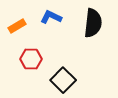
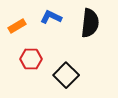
black semicircle: moved 3 px left
black square: moved 3 px right, 5 px up
